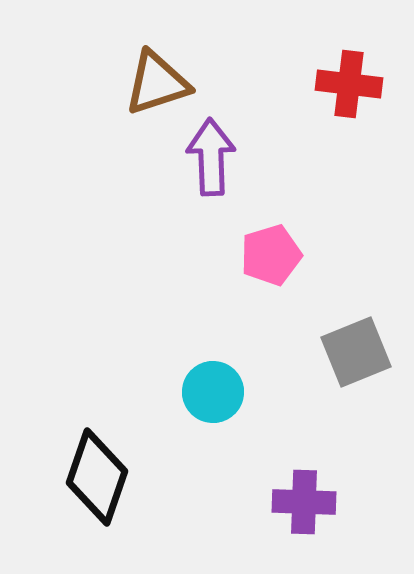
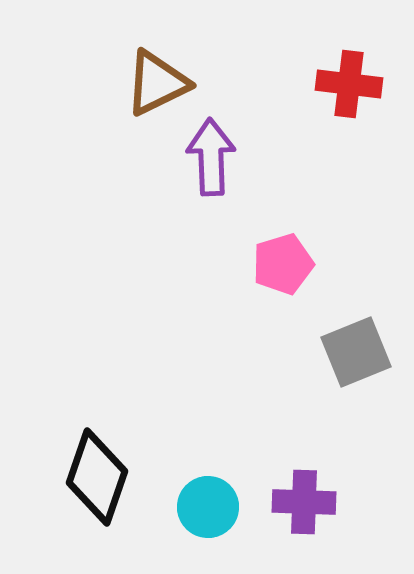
brown triangle: rotated 8 degrees counterclockwise
pink pentagon: moved 12 px right, 9 px down
cyan circle: moved 5 px left, 115 px down
